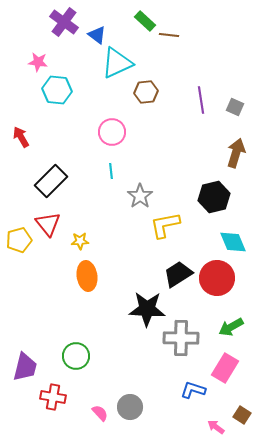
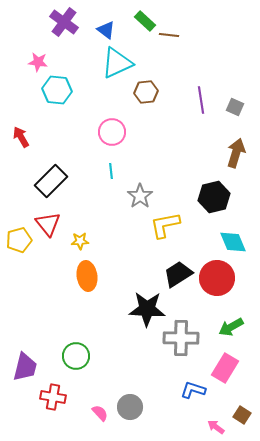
blue triangle: moved 9 px right, 5 px up
